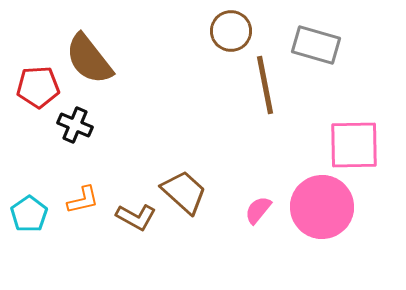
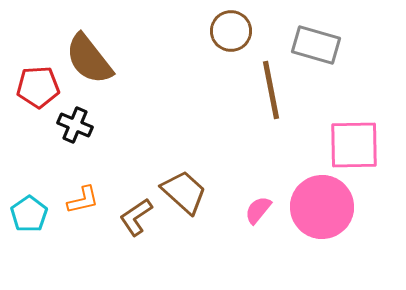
brown line: moved 6 px right, 5 px down
brown L-shape: rotated 117 degrees clockwise
